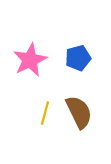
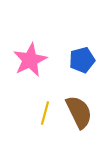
blue pentagon: moved 4 px right, 2 px down
